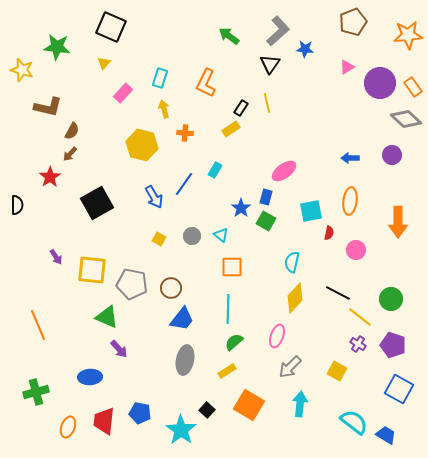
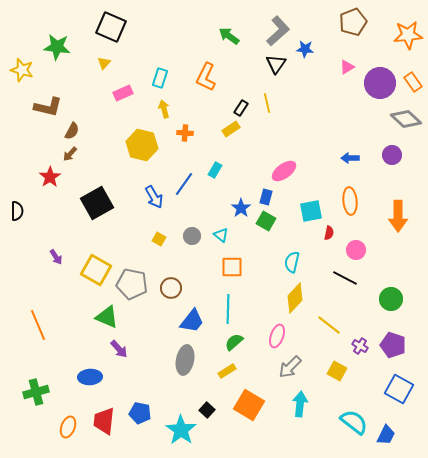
black triangle at (270, 64): moved 6 px right
orange L-shape at (206, 83): moved 6 px up
orange rectangle at (413, 87): moved 5 px up
pink rectangle at (123, 93): rotated 24 degrees clockwise
orange ellipse at (350, 201): rotated 12 degrees counterclockwise
black semicircle at (17, 205): moved 6 px down
orange arrow at (398, 222): moved 6 px up
yellow square at (92, 270): moved 4 px right; rotated 24 degrees clockwise
black line at (338, 293): moved 7 px right, 15 px up
yellow line at (360, 317): moved 31 px left, 8 px down
blue trapezoid at (182, 319): moved 10 px right, 2 px down
purple cross at (358, 344): moved 2 px right, 2 px down
blue trapezoid at (386, 435): rotated 85 degrees clockwise
